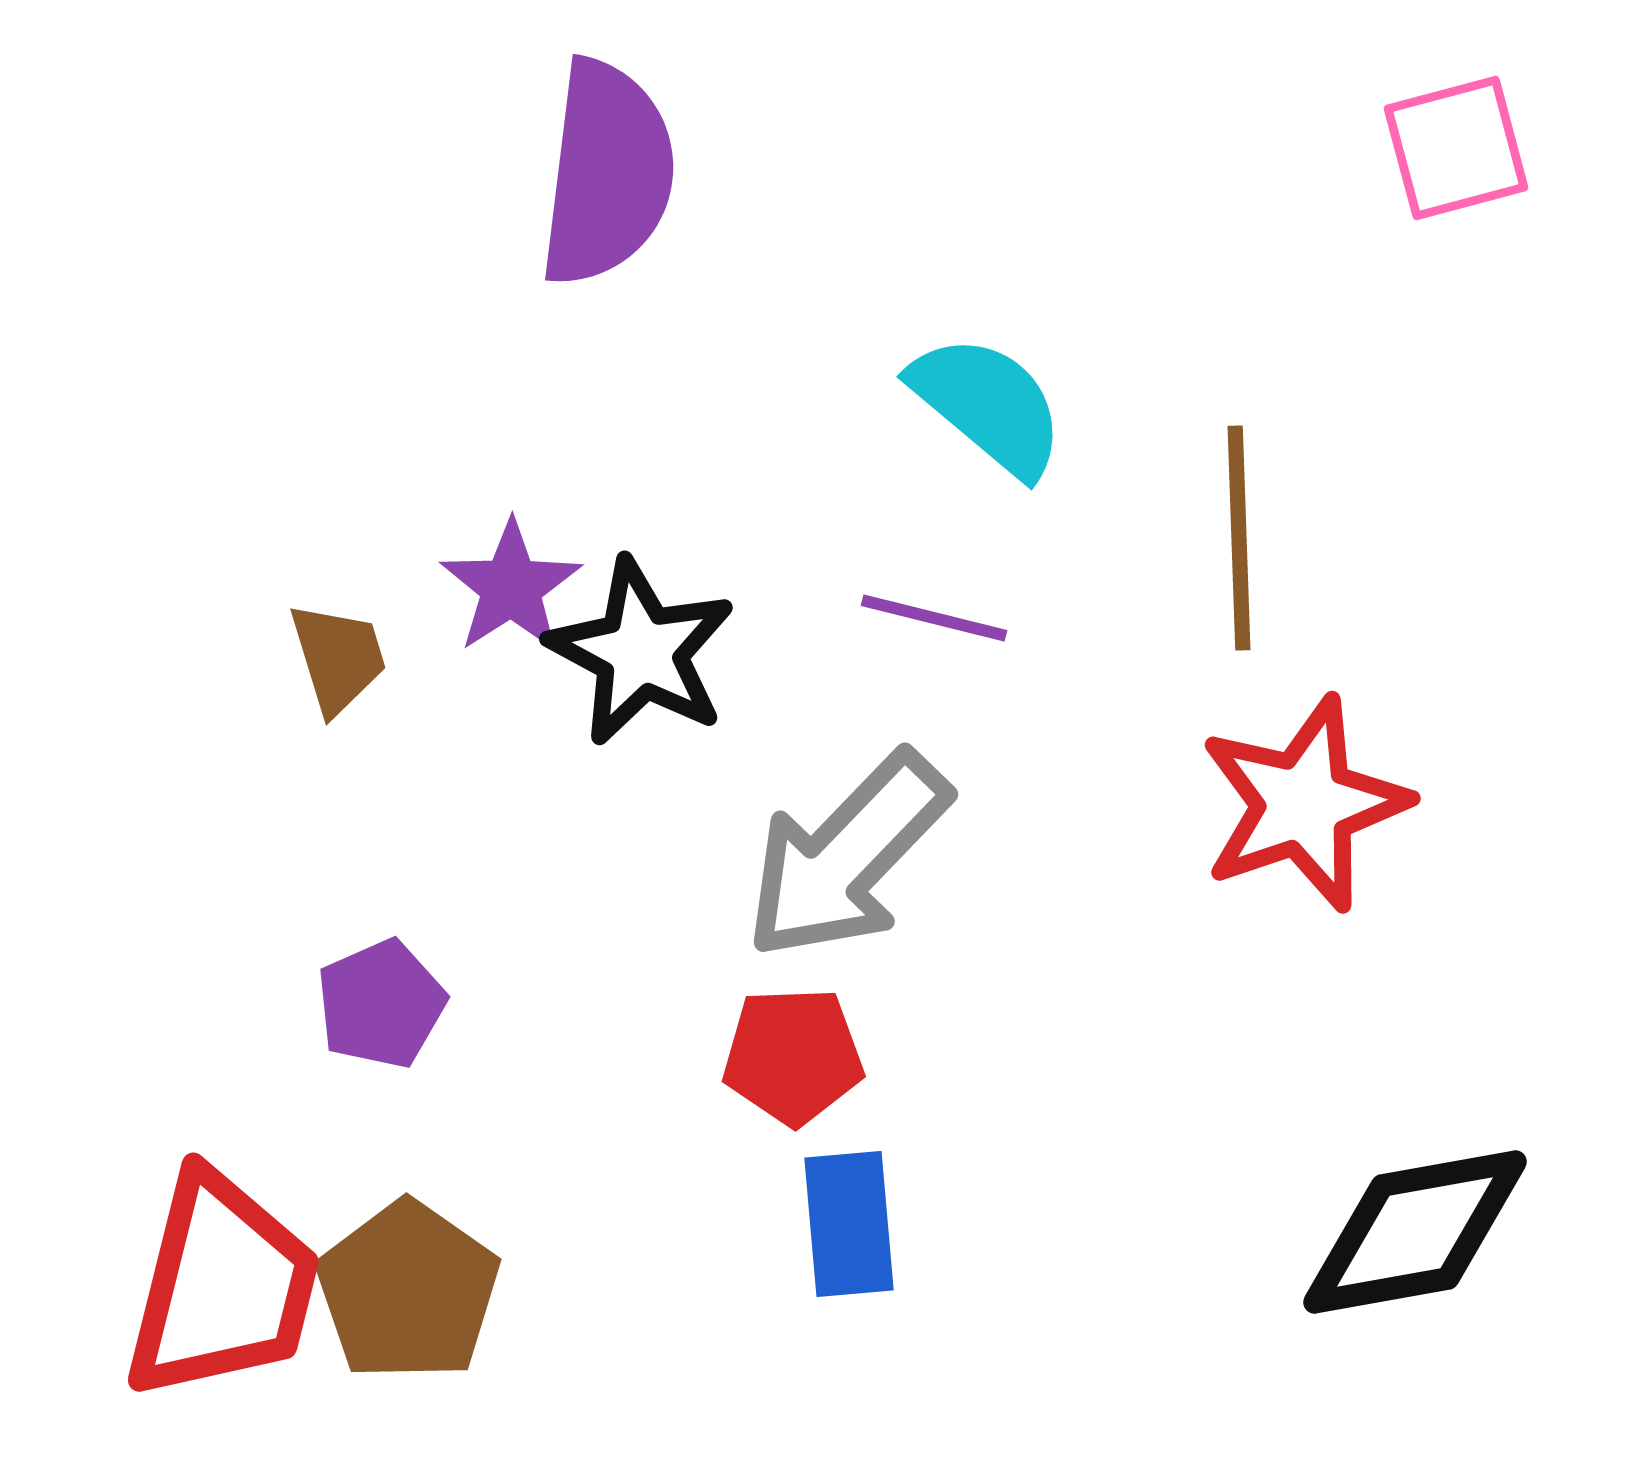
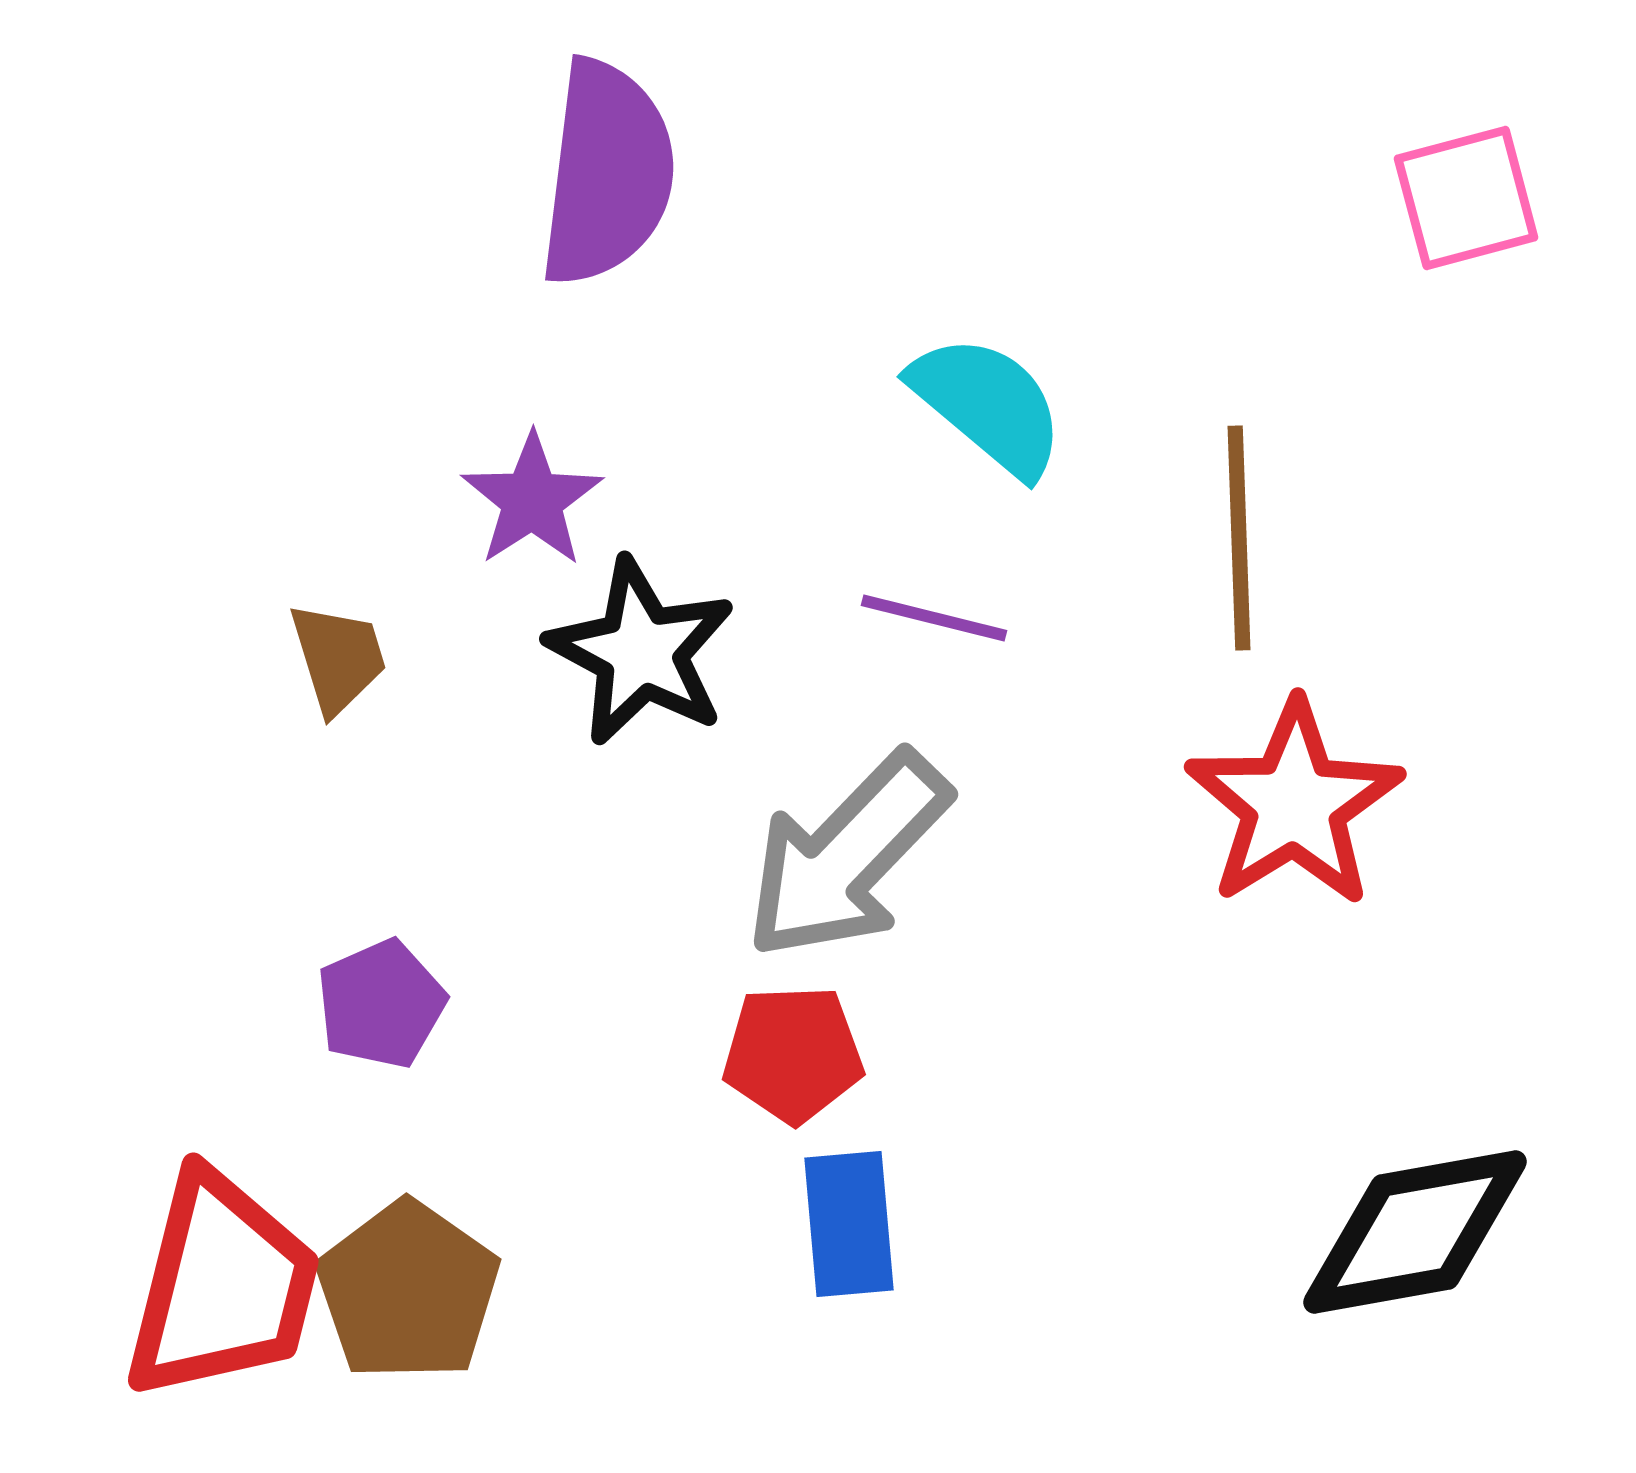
pink square: moved 10 px right, 50 px down
purple star: moved 21 px right, 87 px up
red star: moved 10 px left; rotated 13 degrees counterclockwise
red pentagon: moved 2 px up
